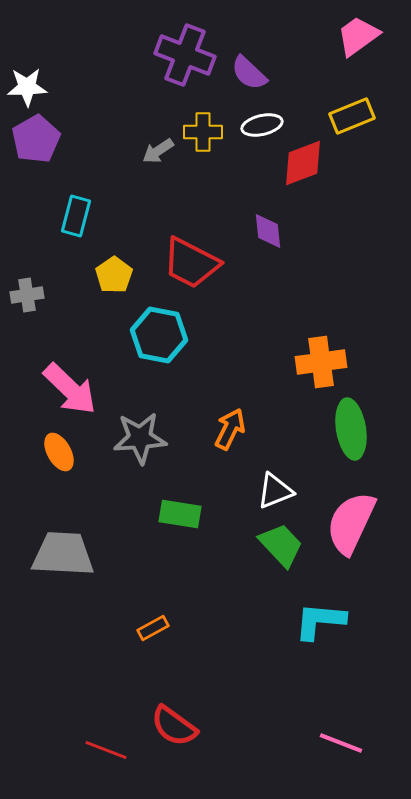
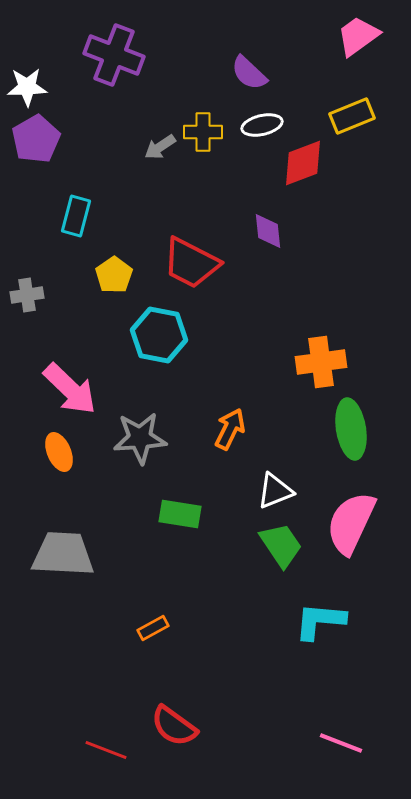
purple cross: moved 71 px left
gray arrow: moved 2 px right, 4 px up
orange ellipse: rotated 6 degrees clockwise
green trapezoid: rotated 9 degrees clockwise
